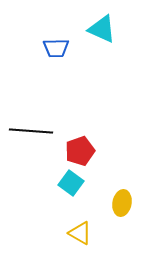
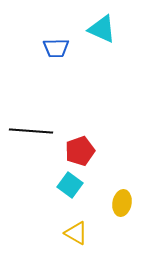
cyan square: moved 1 px left, 2 px down
yellow triangle: moved 4 px left
